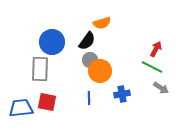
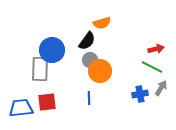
blue circle: moved 8 px down
red arrow: rotated 49 degrees clockwise
gray arrow: rotated 91 degrees counterclockwise
blue cross: moved 18 px right
red square: rotated 18 degrees counterclockwise
